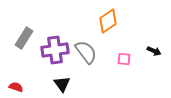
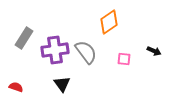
orange diamond: moved 1 px right, 1 px down
